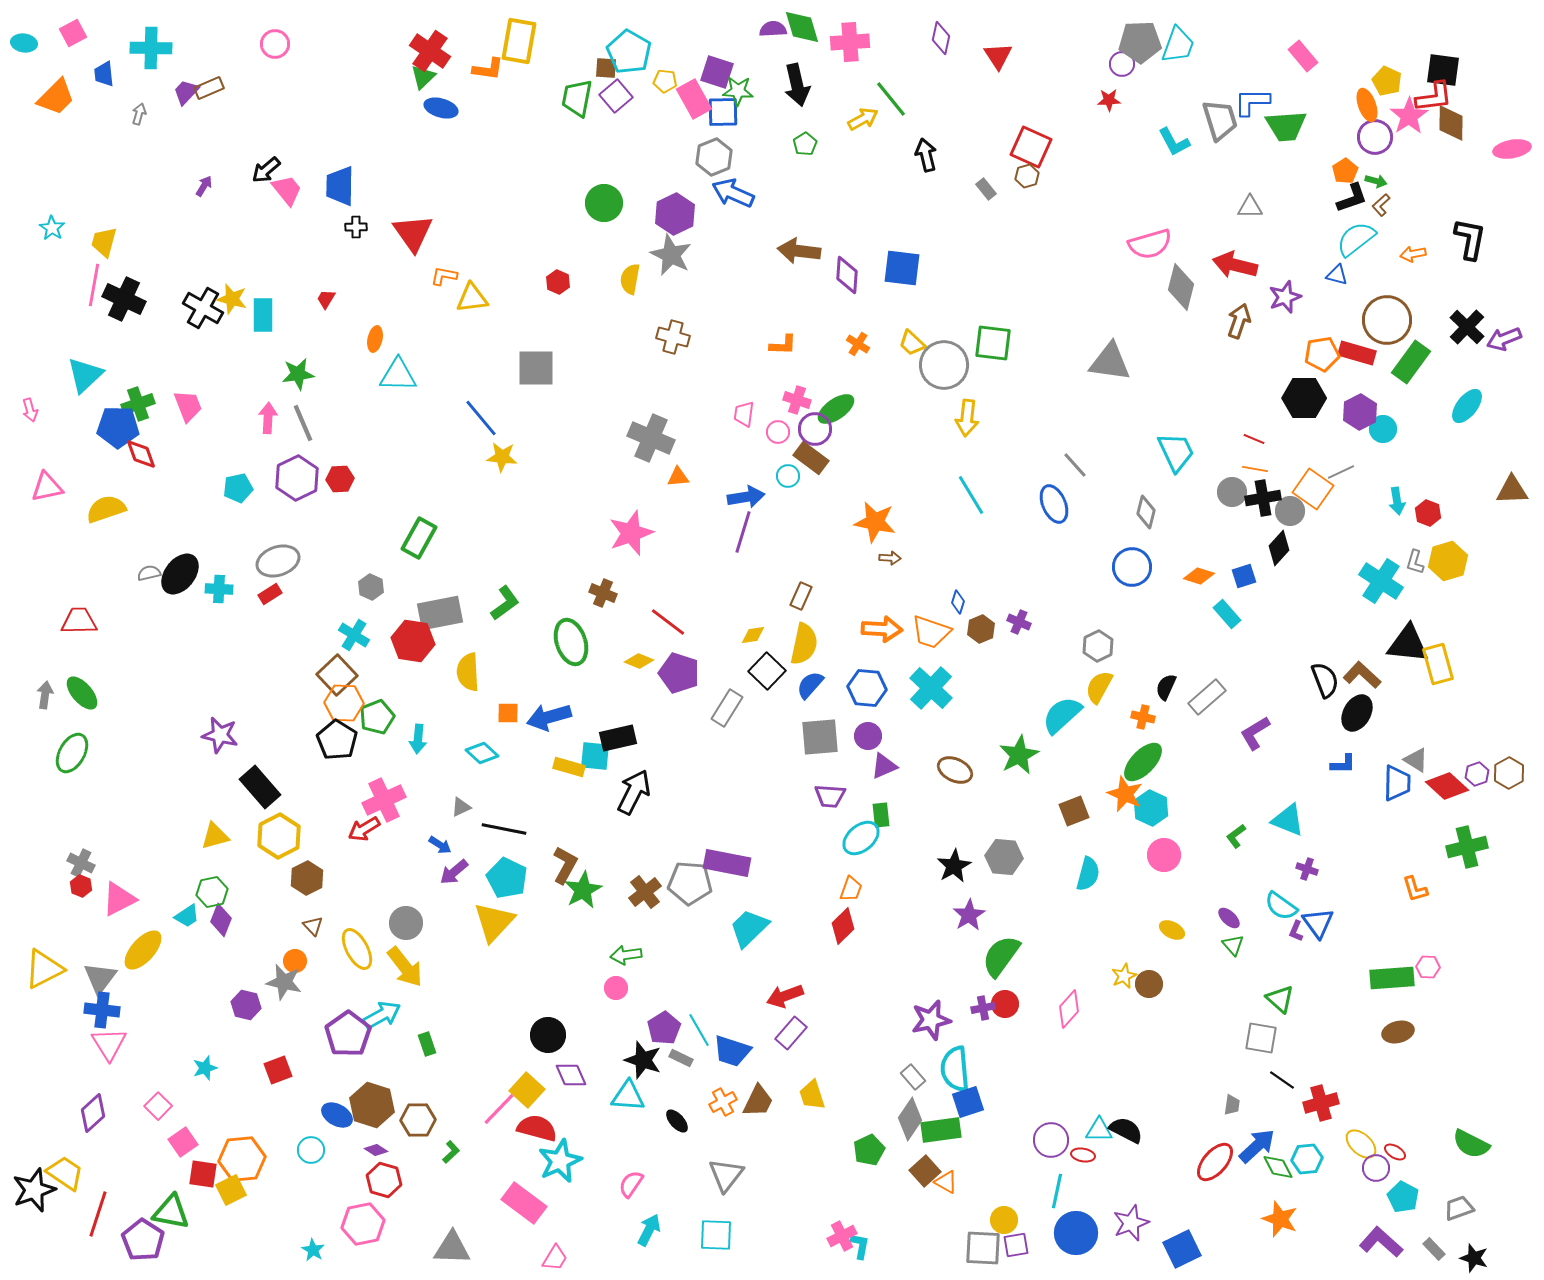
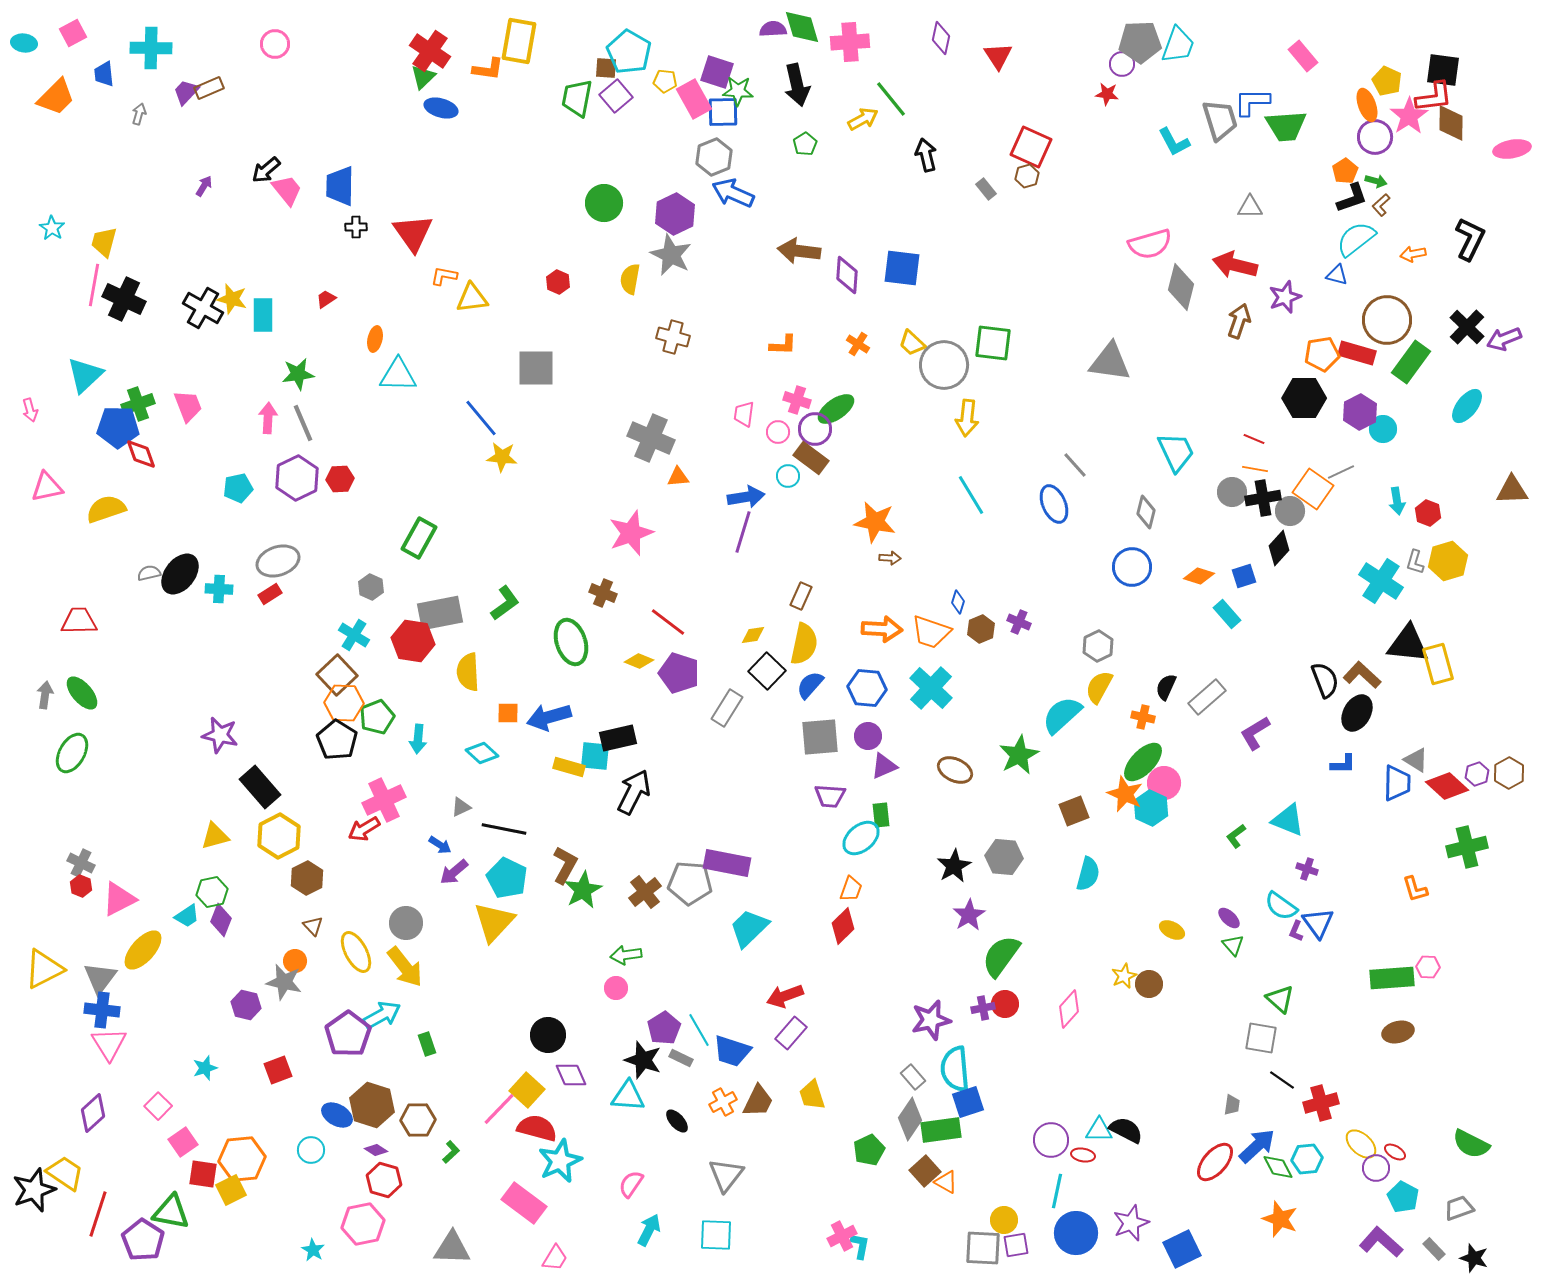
red star at (1109, 100): moved 2 px left, 6 px up; rotated 10 degrees clockwise
black L-shape at (1470, 239): rotated 15 degrees clockwise
red trapezoid at (326, 299): rotated 25 degrees clockwise
pink circle at (1164, 855): moved 72 px up
yellow ellipse at (357, 949): moved 1 px left, 3 px down
